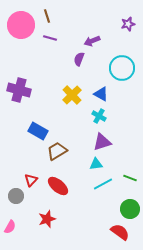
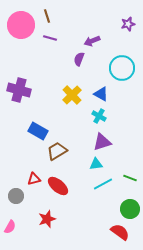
red triangle: moved 3 px right, 1 px up; rotated 32 degrees clockwise
